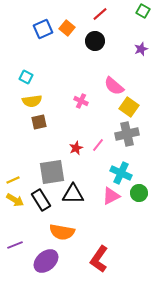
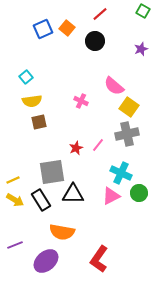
cyan square: rotated 24 degrees clockwise
